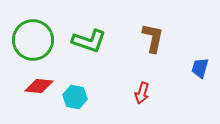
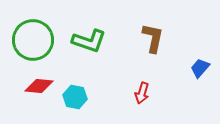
blue trapezoid: rotated 25 degrees clockwise
